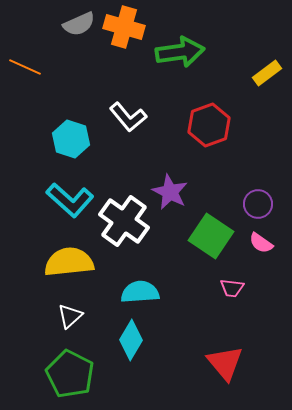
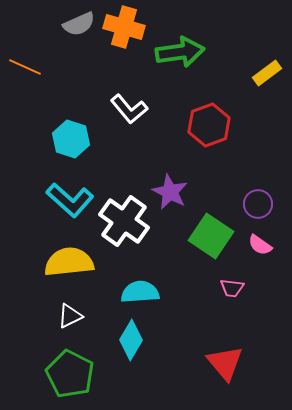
white L-shape: moved 1 px right, 8 px up
pink semicircle: moved 1 px left, 2 px down
white triangle: rotated 16 degrees clockwise
